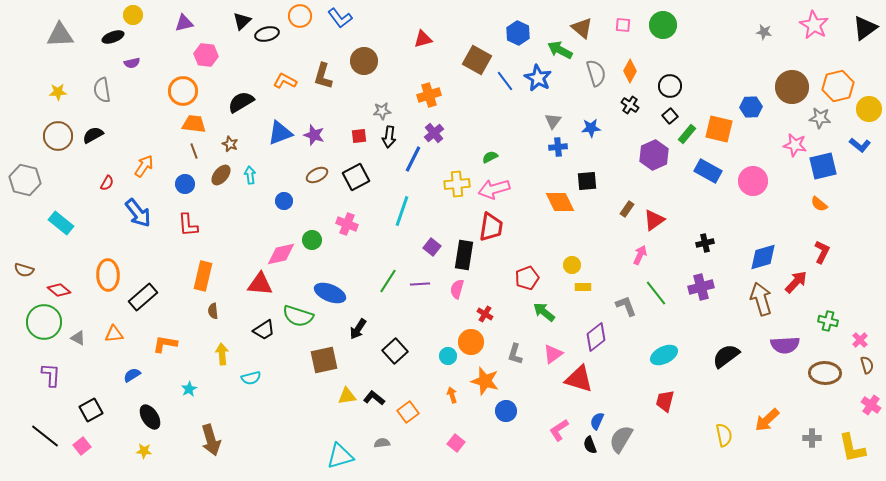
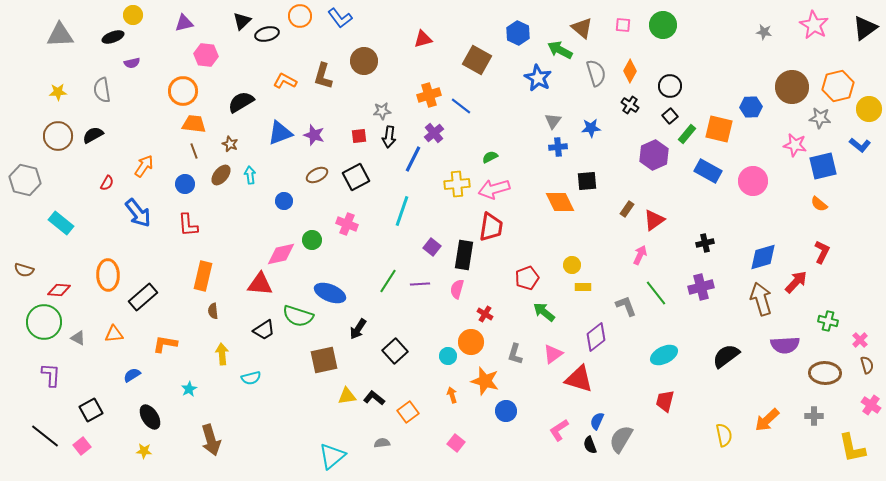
blue line at (505, 81): moved 44 px left, 25 px down; rotated 15 degrees counterclockwise
red diamond at (59, 290): rotated 35 degrees counterclockwise
gray cross at (812, 438): moved 2 px right, 22 px up
cyan triangle at (340, 456): moved 8 px left; rotated 24 degrees counterclockwise
